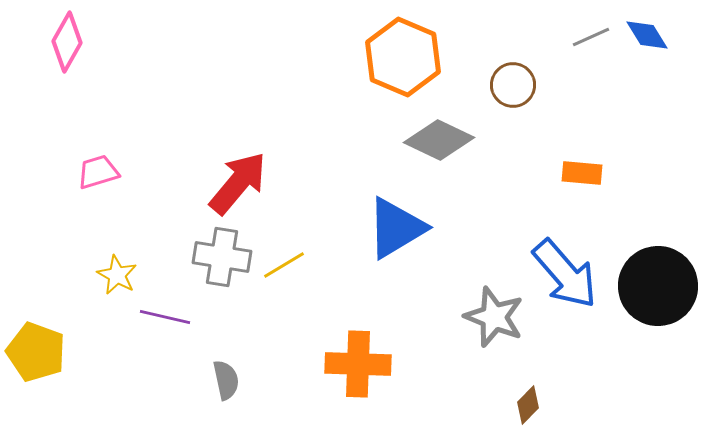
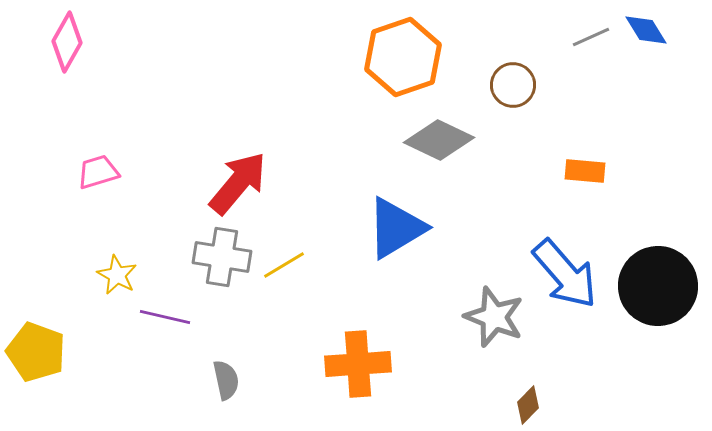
blue diamond: moved 1 px left, 5 px up
orange hexagon: rotated 18 degrees clockwise
orange rectangle: moved 3 px right, 2 px up
orange cross: rotated 6 degrees counterclockwise
